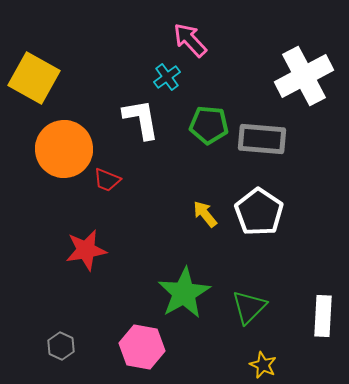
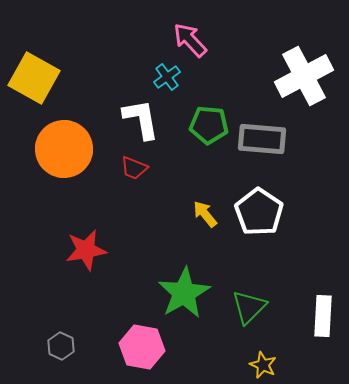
red trapezoid: moved 27 px right, 12 px up
